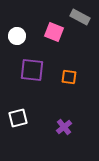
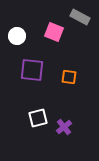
white square: moved 20 px right
